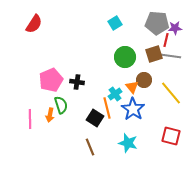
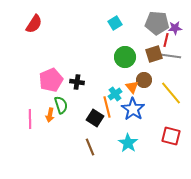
orange line: moved 1 px up
cyan star: rotated 18 degrees clockwise
